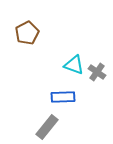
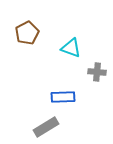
cyan triangle: moved 3 px left, 17 px up
gray cross: rotated 30 degrees counterclockwise
gray rectangle: moved 1 px left; rotated 20 degrees clockwise
